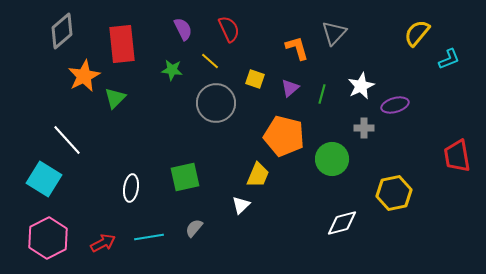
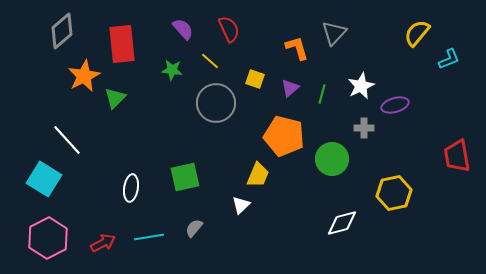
purple semicircle: rotated 15 degrees counterclockwise
